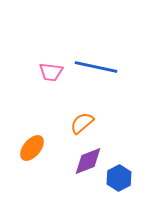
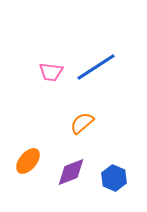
blue line: rotated 45 degrees counterclockwise
orange ellipse: moved 4 px left, 13 px down
purple diamond: moved 17 px left, 11 px down
blue hexagon: moved 5 px left; rotated 10 degrees counterclockwise
